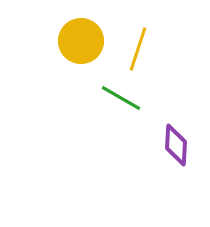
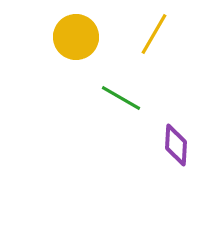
yellow circle: moved 5 px left, 4 px up
yellow line: moved 16 px right, 15 px up; rotated 12 degrees clockwise
